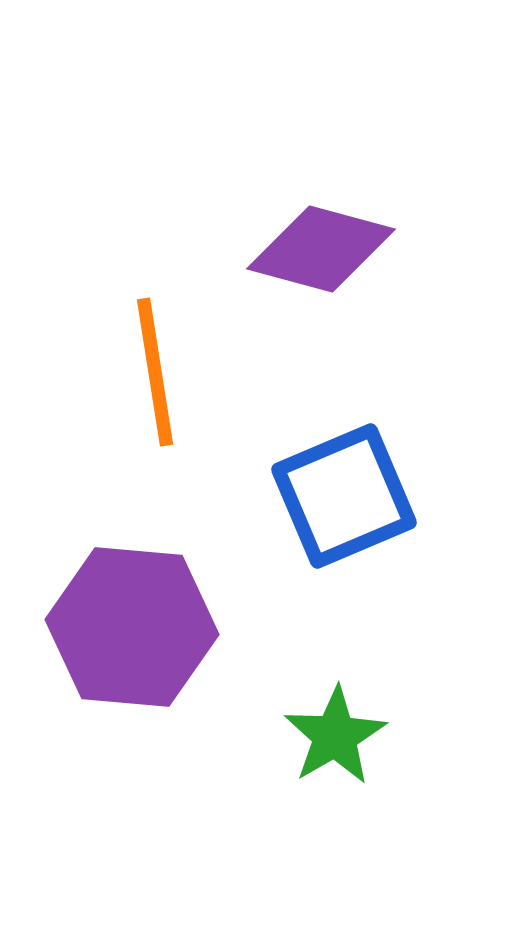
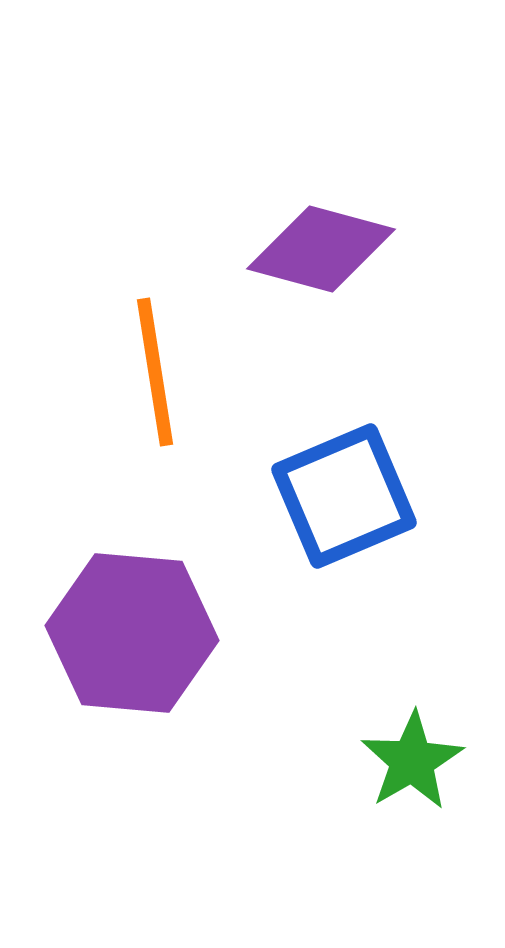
purple hexagon: moved 6 px down
green star: moved 77 px right, 25 px down
